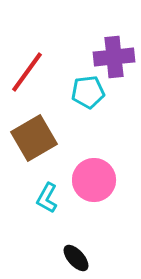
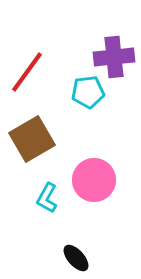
brown square: moved 2 px left, 1 px down
